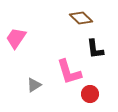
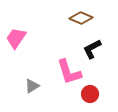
brown diamond: rotated 20 degrees counterclockwise
black L-shape: moved 3 px left; rotated 70 degrees clockwise
gray triangle: moved 2 px left, 1 px down
